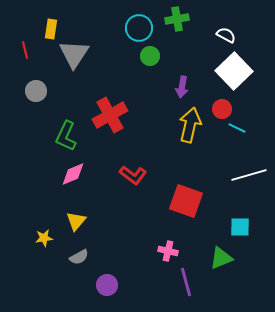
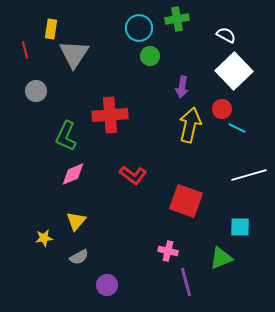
red cross: rotated 24 degrees clockwise
